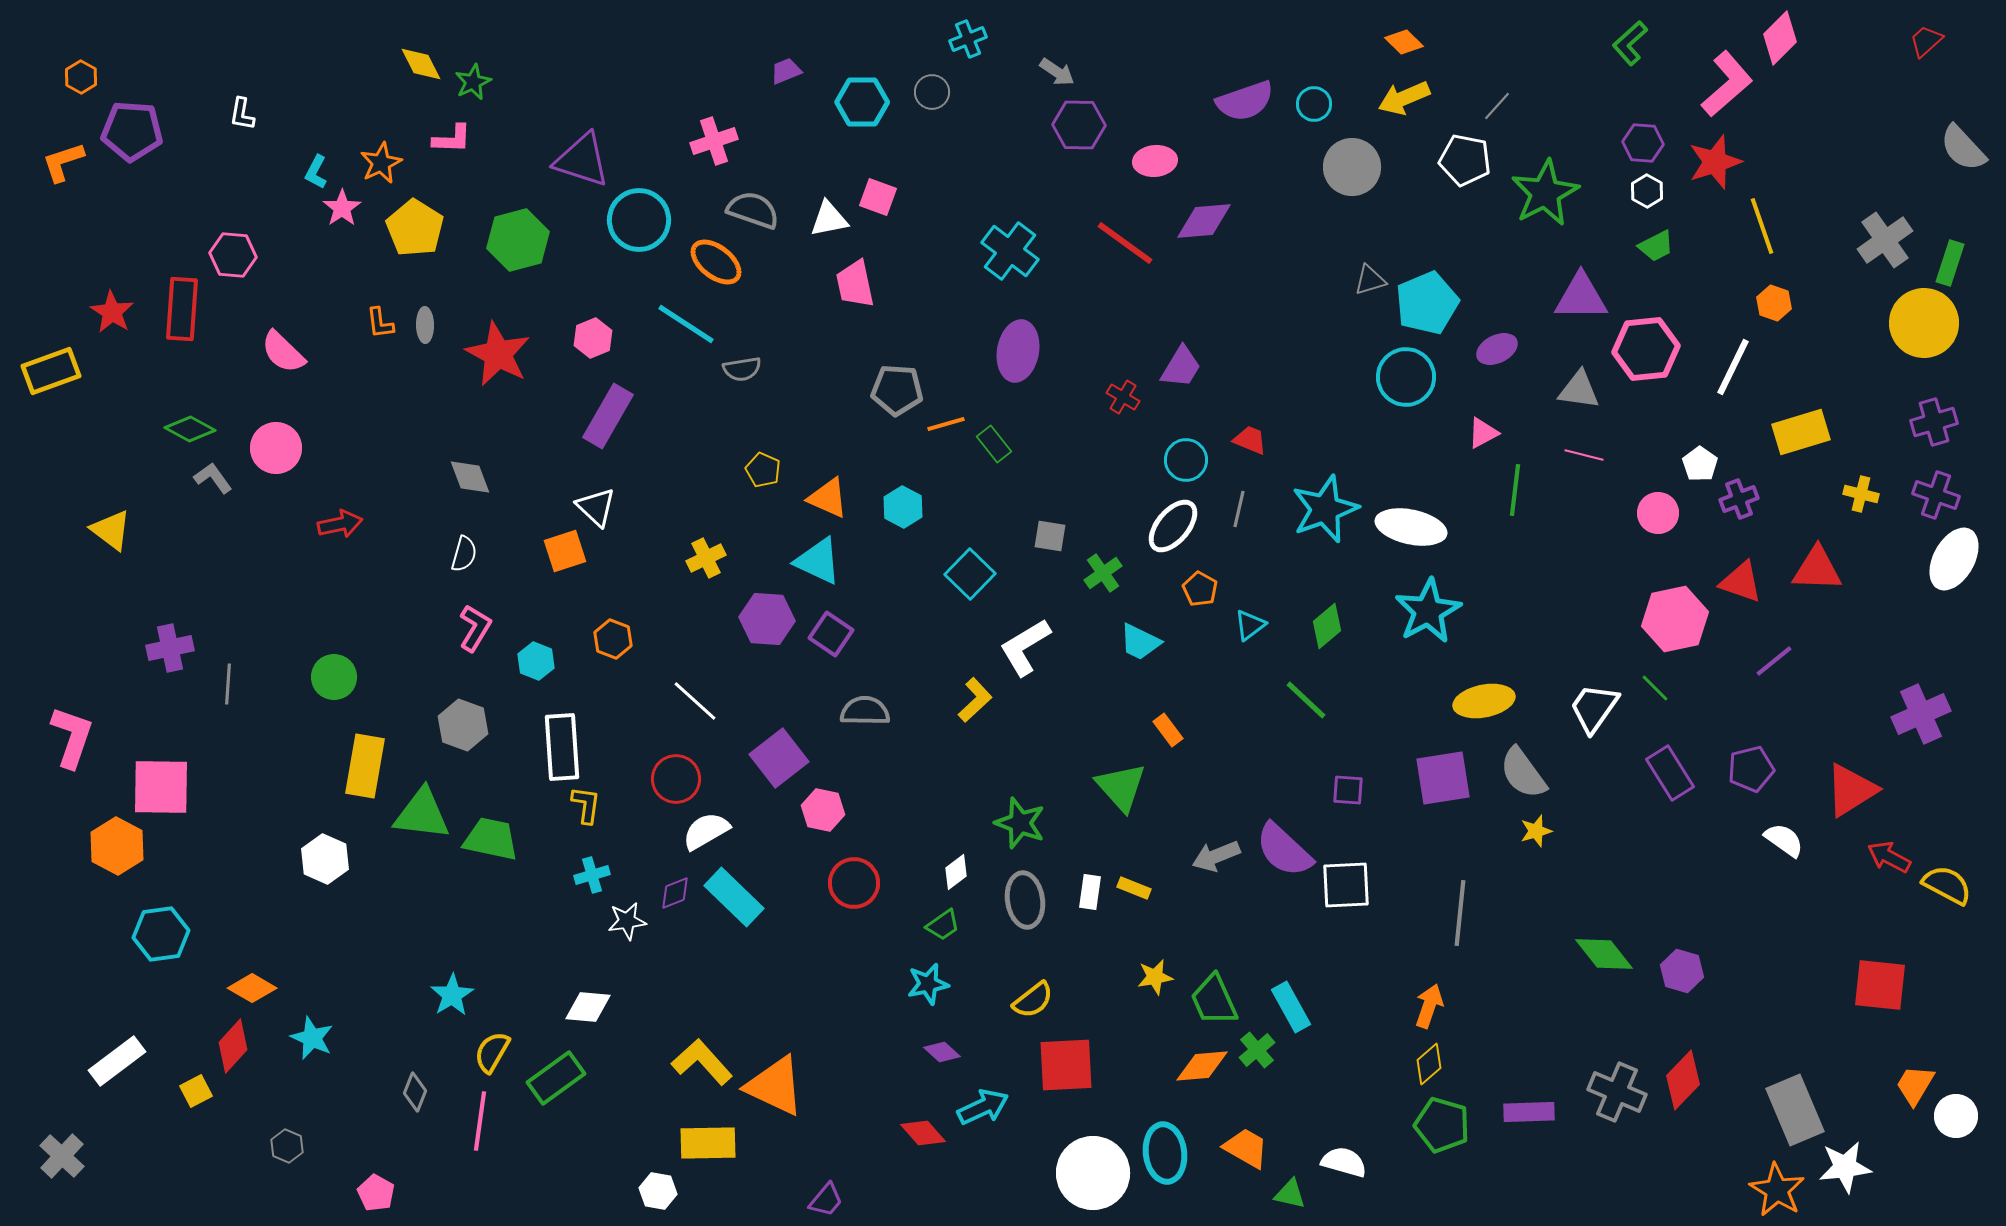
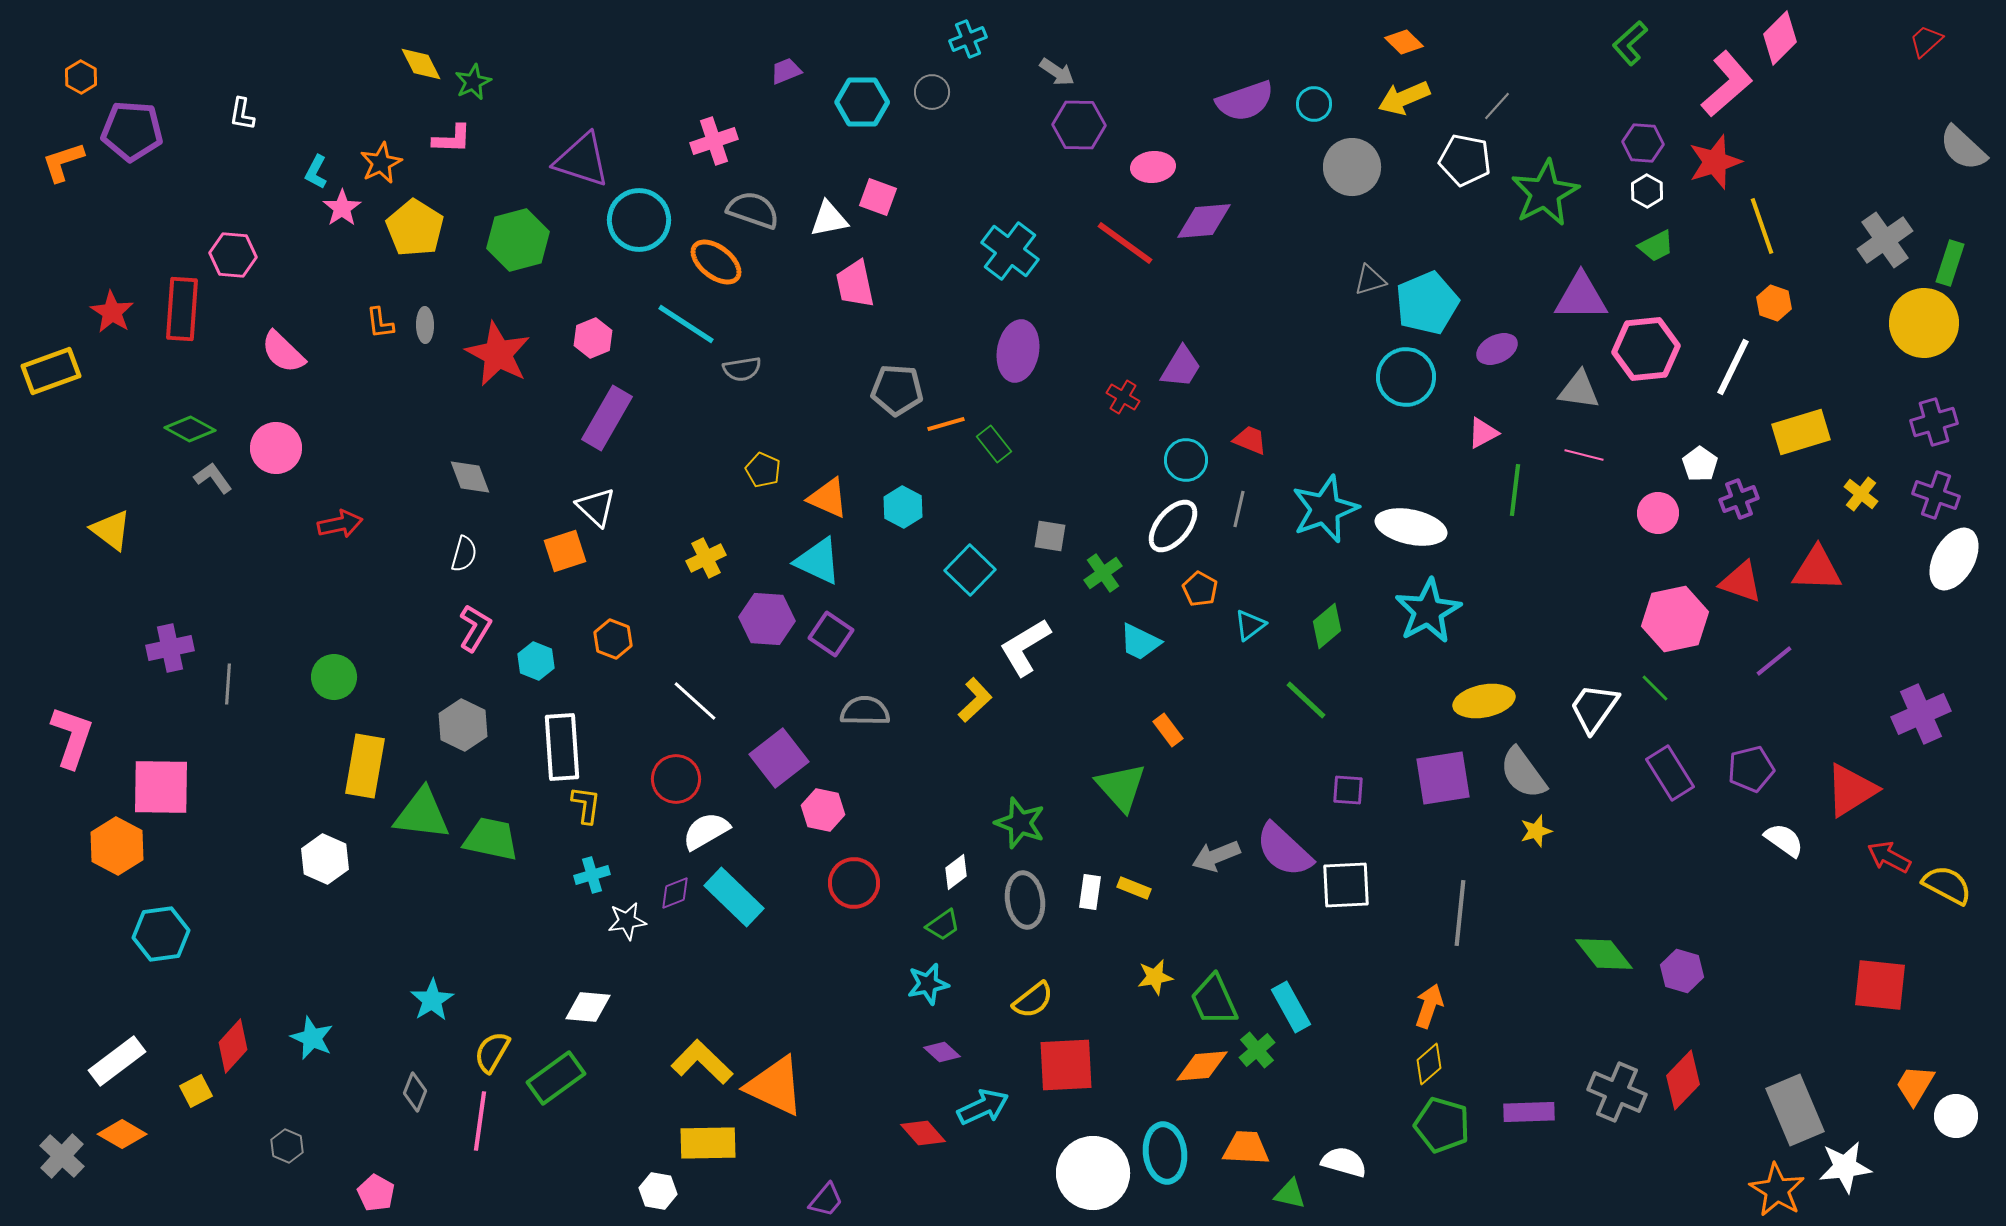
gray semicircle at (1963, 148): rotated 4 degrees counterclockwise
pink ellipse at (1155, 161): moved 2 px left, 6 px down
purple rectangle at (608, 416): moved 1 px left, 2 px down
yellow cross at (1861, 494): rotated 24 degrees clockwise
cyan square at (970, 574): moved 4 px up
gray hexagon at (463, 725): rotated 6 degrees clockwise
orange diamond at (252, 988): moved 130 px left, 146 px down
cyan star at (452, 995): moved 20 px left, 5 px down
yellow L-shape at (702, 1062): rotated 4 degrees counterclockwise
orange trapezoid at (1246, 1148): rotated 27 degrees counterclockwise
